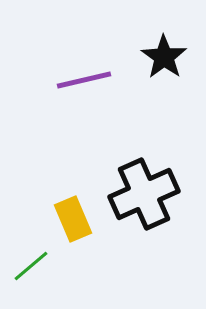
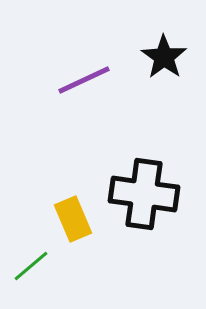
purple line: rotated 12 degrees counterclockwise
black cross: rotated 32 degrees clockwise
